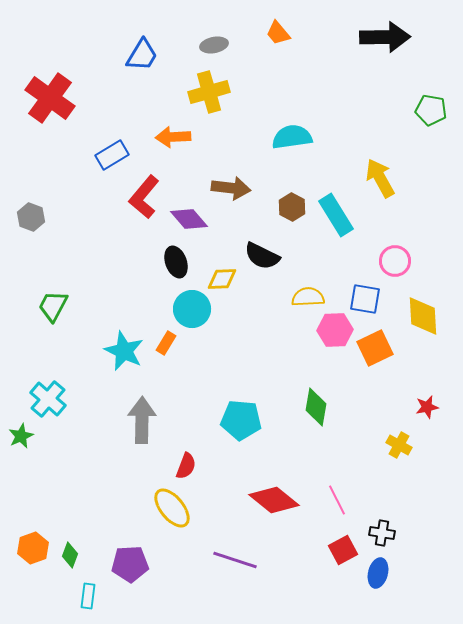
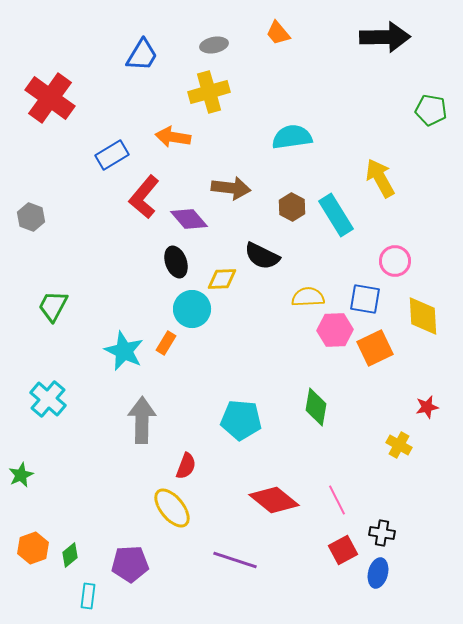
orange arrow at (173, 137): rotated 12 degrees clockwise
green star at (21, 436): moved 39 px down
green diamond at (70, 555): rotated 30 degrees clockwise
